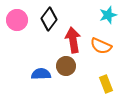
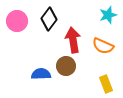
pink circle: moved 1 px down
orange semicircle: moved 2 px right
